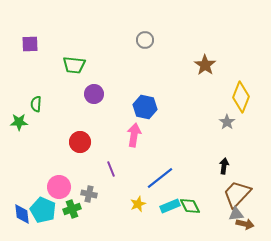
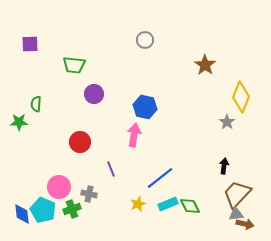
cyan rectangle: moved 2 px left, 2 px up
